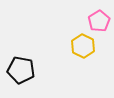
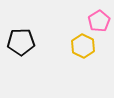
black pentagon: moved 28 px up; rotated 12 degrees counterclockwise
